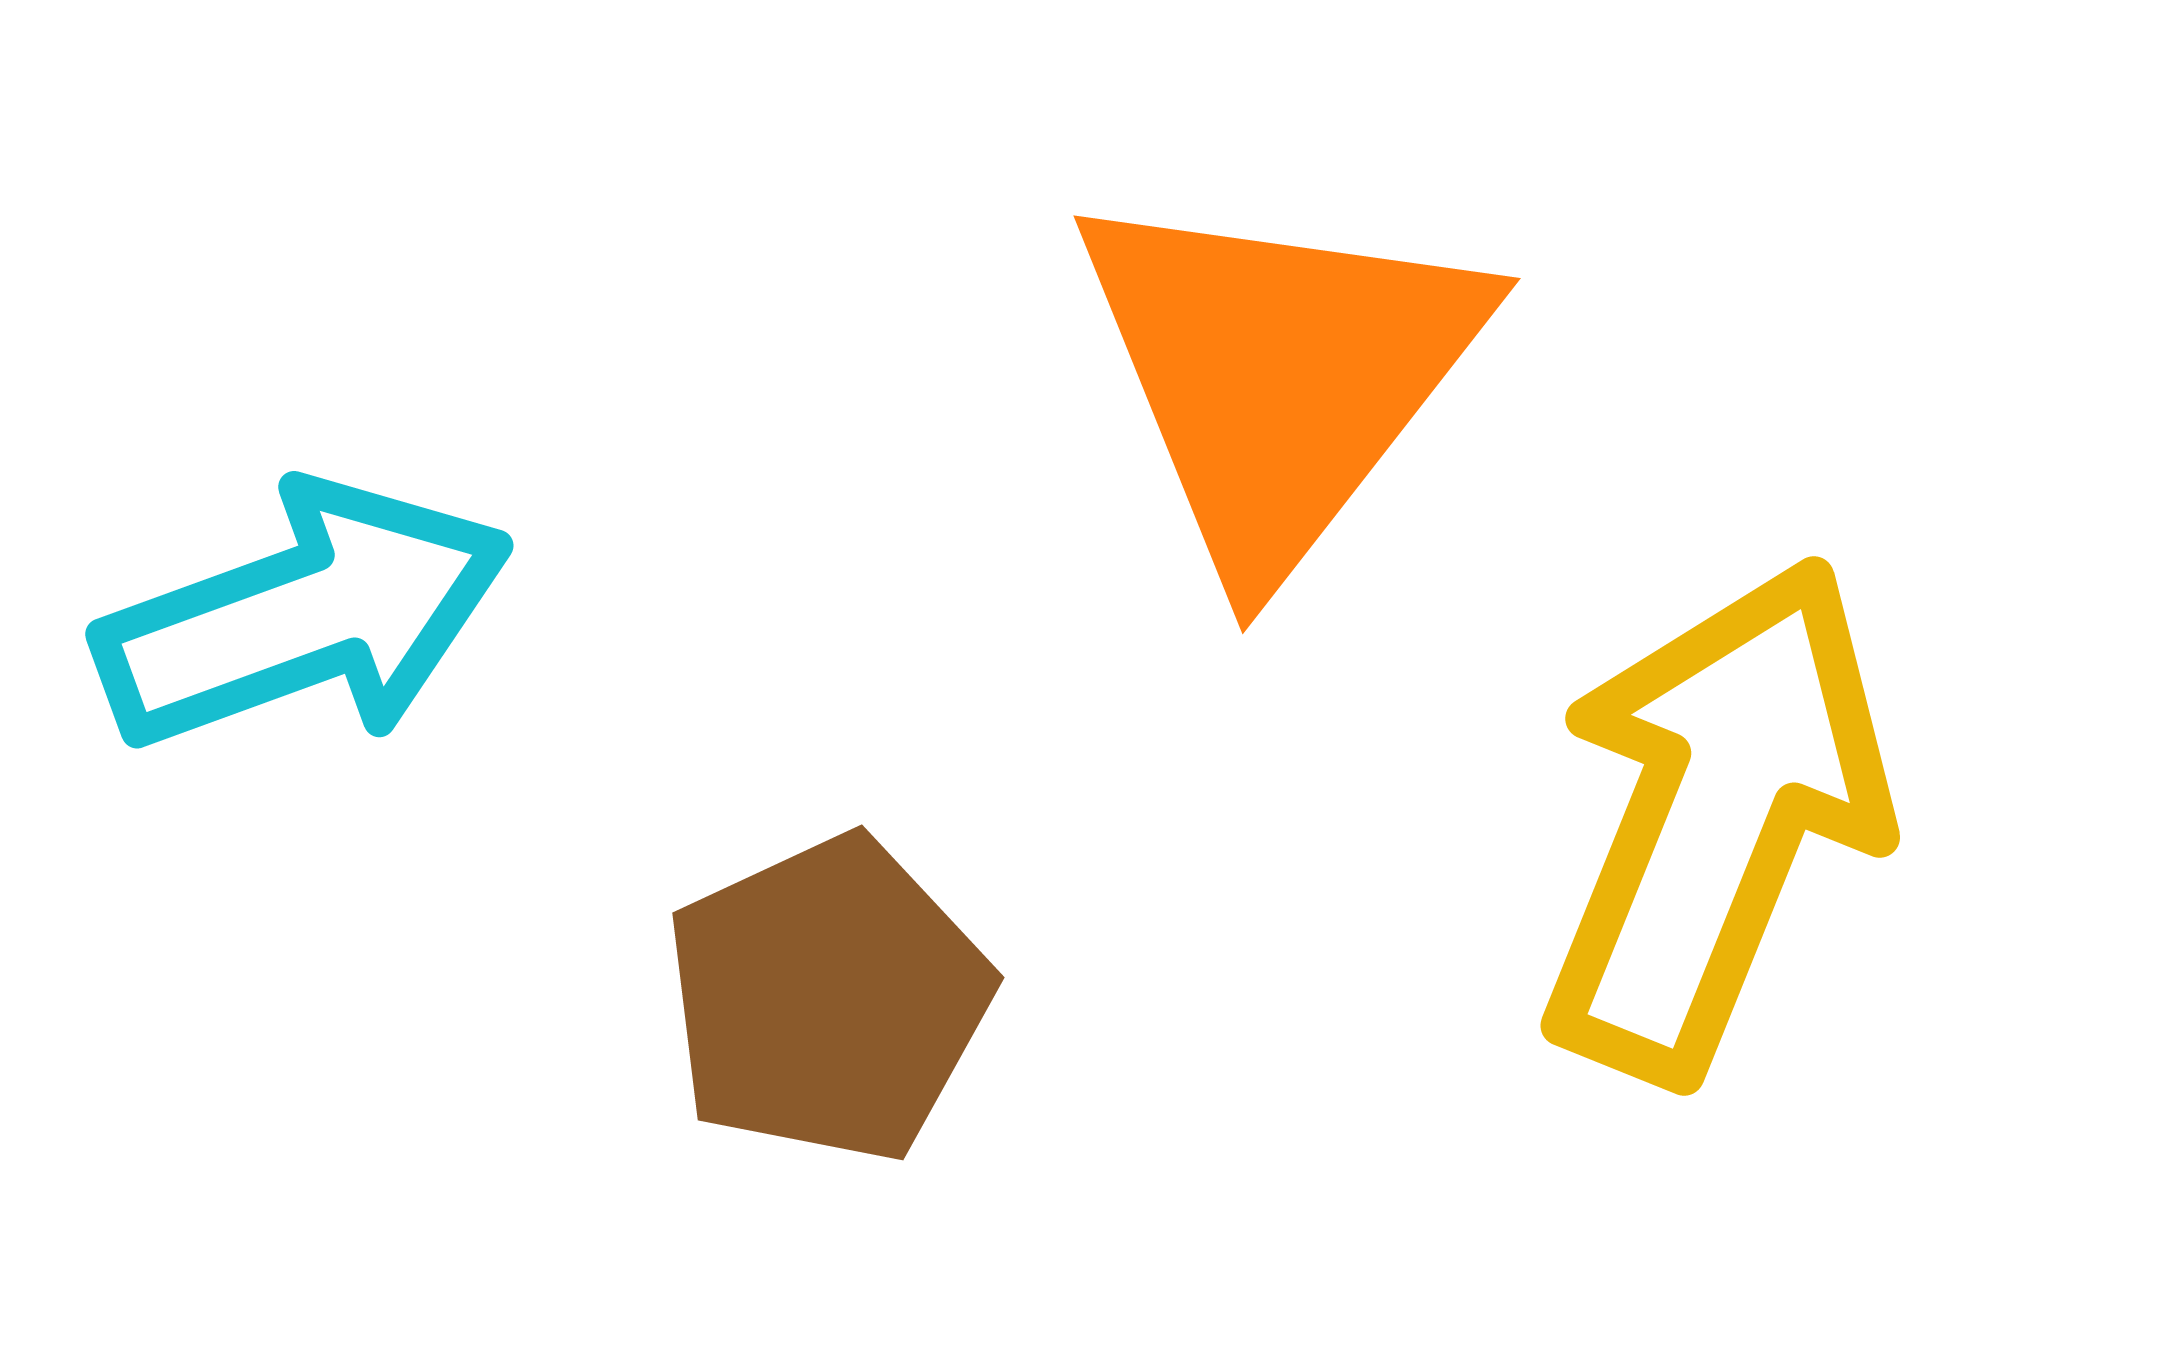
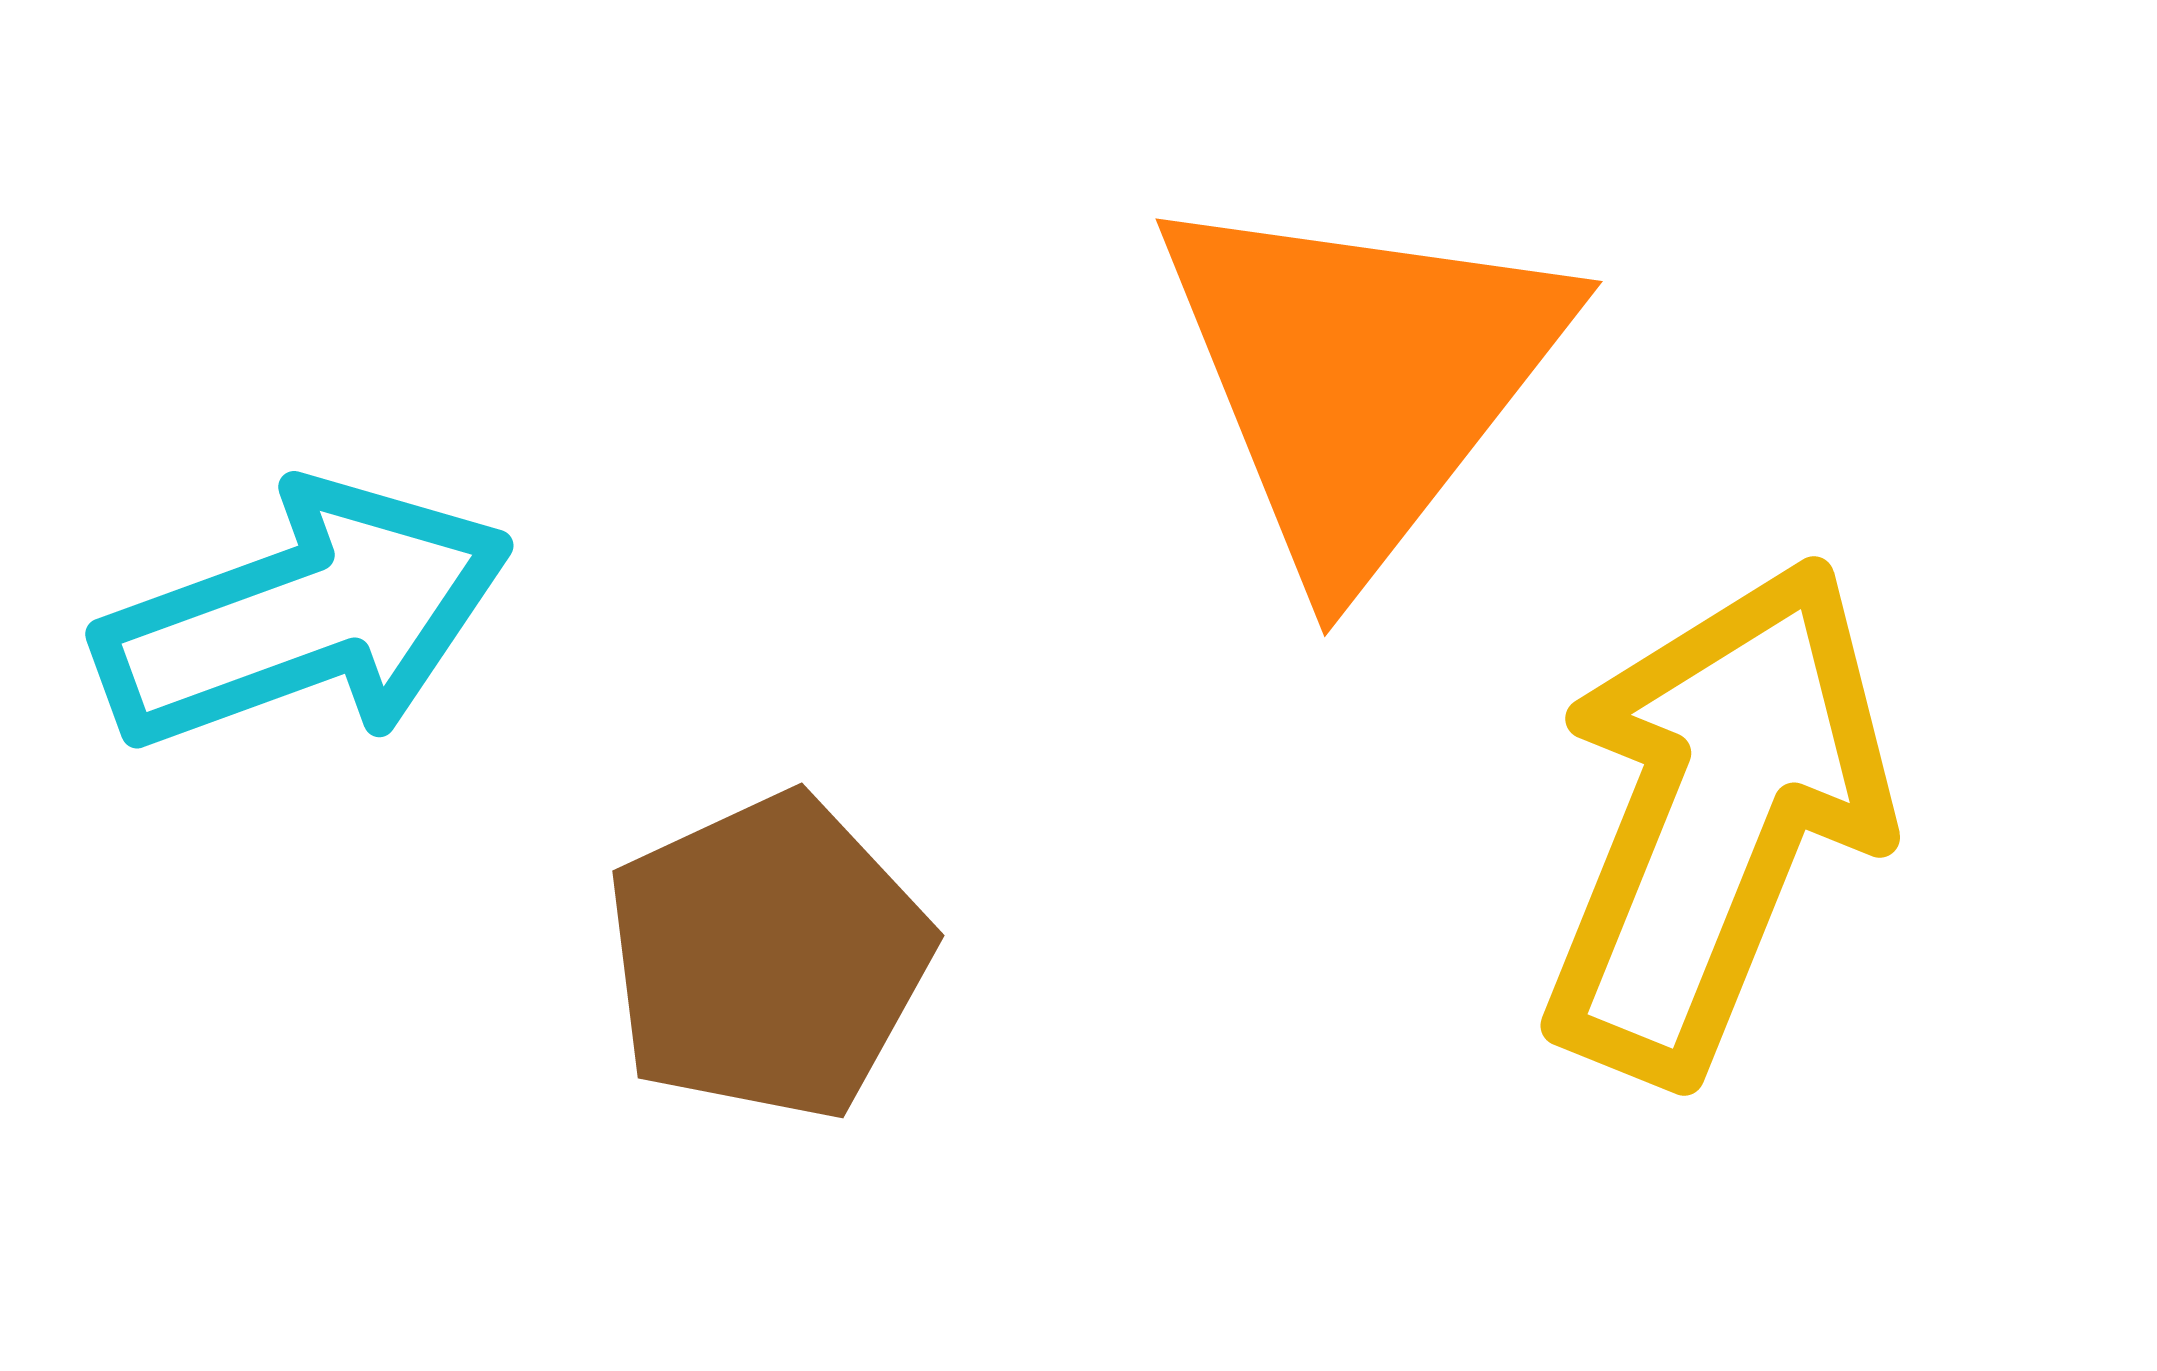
orange triangle: moved 82 px right, 3 px down
brown pentagon: moved 60 px left, 42 px up
